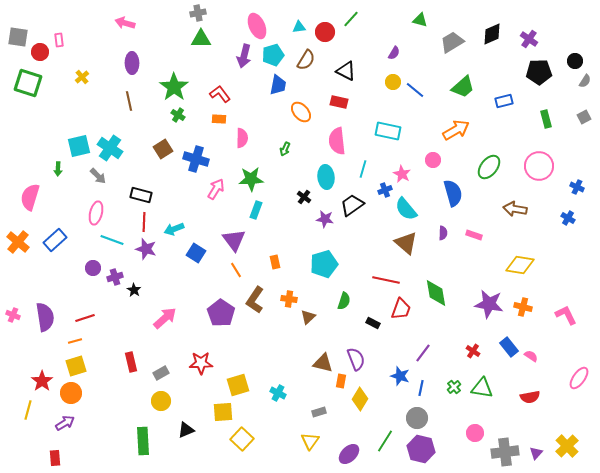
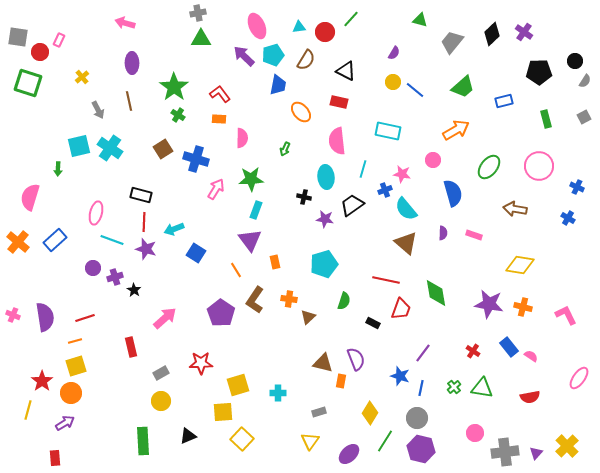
black diamond at (492, 34): rotated 20 degrees counterclockwise
purple cross at (529, 39): moved 5 px left, 7 px up
pink rectangle at (59, 40): rotated 32 degrees clockwise
gray trapezoid at (452, 42): rotated 20 degrees counterclockwise
purple arrow at (244, 56): rotated 120 degrees clockwise
pink star at (402, 174): rotated 18 degrees counterclockwise
gray arrow at (98, 176): moved 66 px up; rotated 18 degrees clockwise
black cross at (304, 197): rotated 24 degrees counterclockwise
purple triangle at (234, 240): moved 16 px right
red rectangle at (131, 362): moved 15 px up
cyan cross at (278, 393): rotated 28 degrees counterclockwise
yellow diamond at (360, 399): moved 10 px right, 14 px down
black triangle at (186, 430): moved 2 px right, 6 px down
